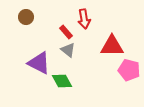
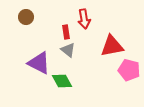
red rectangle: rotated 32 degrees clockwise
red triangle: rotated 10 degrees counterclockwise
